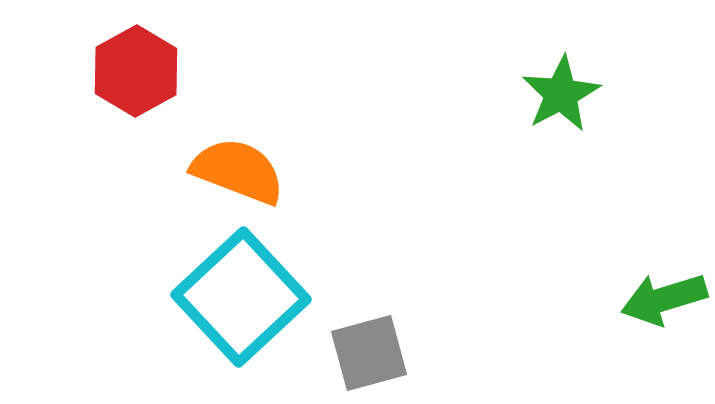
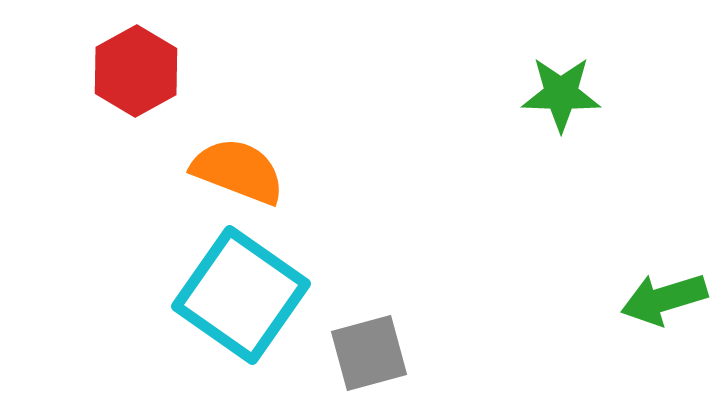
green star: rotated 30 degrees clockwise
cyan square: moved 2 px up; rotated 12 degrees counterclockwise
